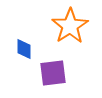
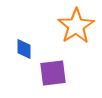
orange star: moved 6 px right
